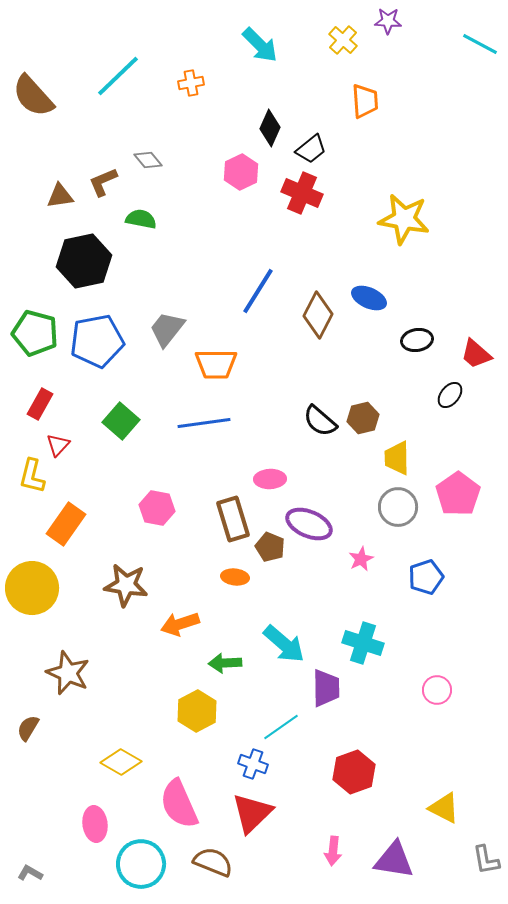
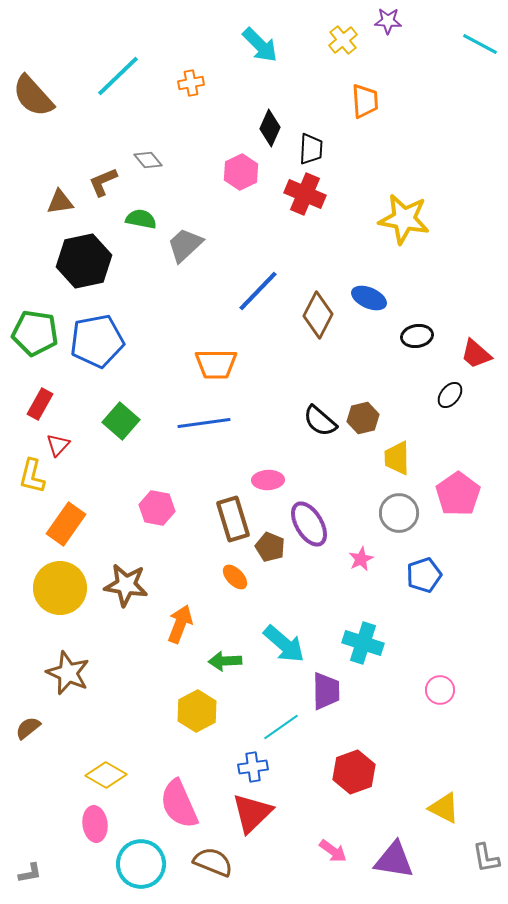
yellow cross at (343, 40): rotated 8 degrees clockwise
black trapezoid at (311, 149): rotated 48 degrees counterclockwise
red cross at (302, 193): moved 3 px right, 1 px down
brown triangle at (60, 196): moved 6 px down
blue line at (258, 291): rotated 12 degrees clockwise
gray trapezoid at (167, 329): moved 18 px right, 84 px up; rotated 9 degrees clockwise
green pentagon at (35, 333): rotated 6 degrees counterclockwise
black ellipse at (417, 340): moved 4 px up
pink ellipse at (270, 479): moved 2 px left, 1 px down
gray circle at (398, 507): moved 1 px right, 6 px down
purple ellipse at (309, 524): rotated 36 degrees clockwise
orange ellipse at (235, 577): rotated 40 degrees clockwise
blue pentagon at (426, 577): moved 2 px left, 2 px up
yellow circle at (32, 588): moved 28 px right
orange arrow at (180, 624): rotated 129 degrees clockwise
green arrow at (225, 663): moved 2 px up
purple trapezoid at (326, 688): moved 3 px down
pink circle at (437, 690): moved 3 px right
brown semicircle at (28, 728): rotated 20 degrees clockwise
yellow diamond at (121, 762): moved 15 px left, 13 px down
blue cross at (253, 764): moved 3 px down; rotated 28 degrees counterclockwise
pink arrow at (333, 851): rotated 60 degrees counterclockwise
gray L-shape at (486, 860): moved 2 px up
gray L-shape at (30, 873): rotated 140 degrees clockwise
